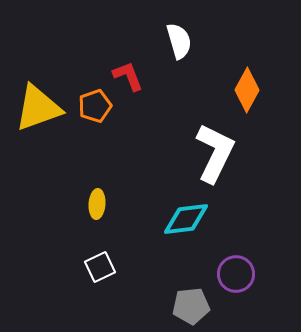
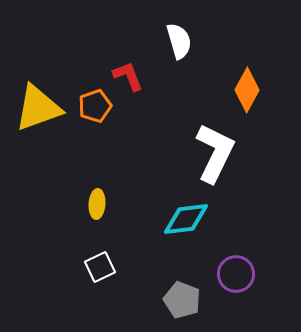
gray pentagon: moved 9 px left, 6 px up; rotated 27 degrees clockwise
